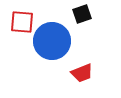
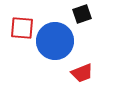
red square: moved 6 px down
blue circle: moved 3 px right
